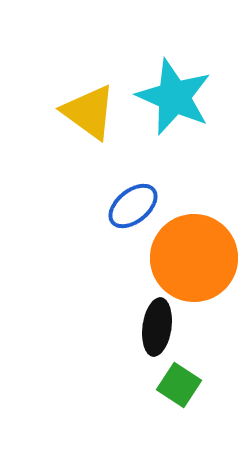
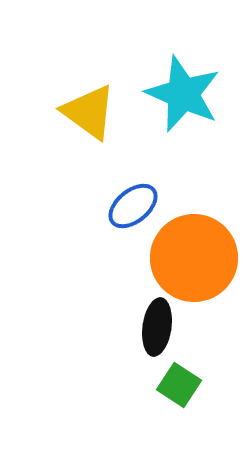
cyan star: moved 9 px right, 3 px up
